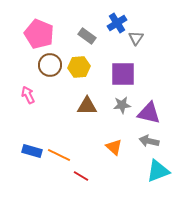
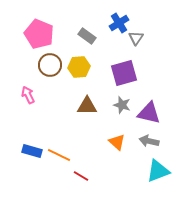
blue cross: moved 2 px right
purple square: moved 1 px right, 1 px up; rotated 16 degrees counterclockwise
gray star: rotated 24 degrees clockwise
orange triangle: moved 3 px right, 5 px up
